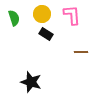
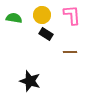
yellow circle: moved 1 px down
green semicircle: rotated 63 degrees counterclockwise
brown line: moved 11 px left
black star: moved 1 px left, 1 px up
